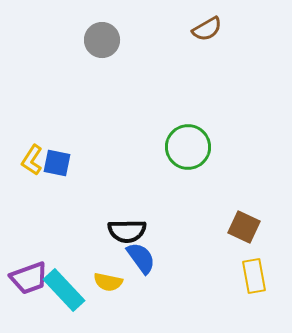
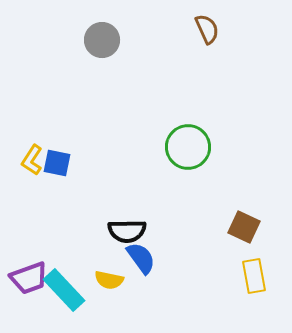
brown semicircle: rotated 84 degrees counterclockwise
yellow semicircle: moved 1 px right, 2 px up
